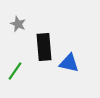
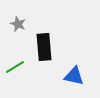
blue triangle: moved 5 px right, 13 px down
green line: moved 4 px up; rotated 24 degrees clockwise
